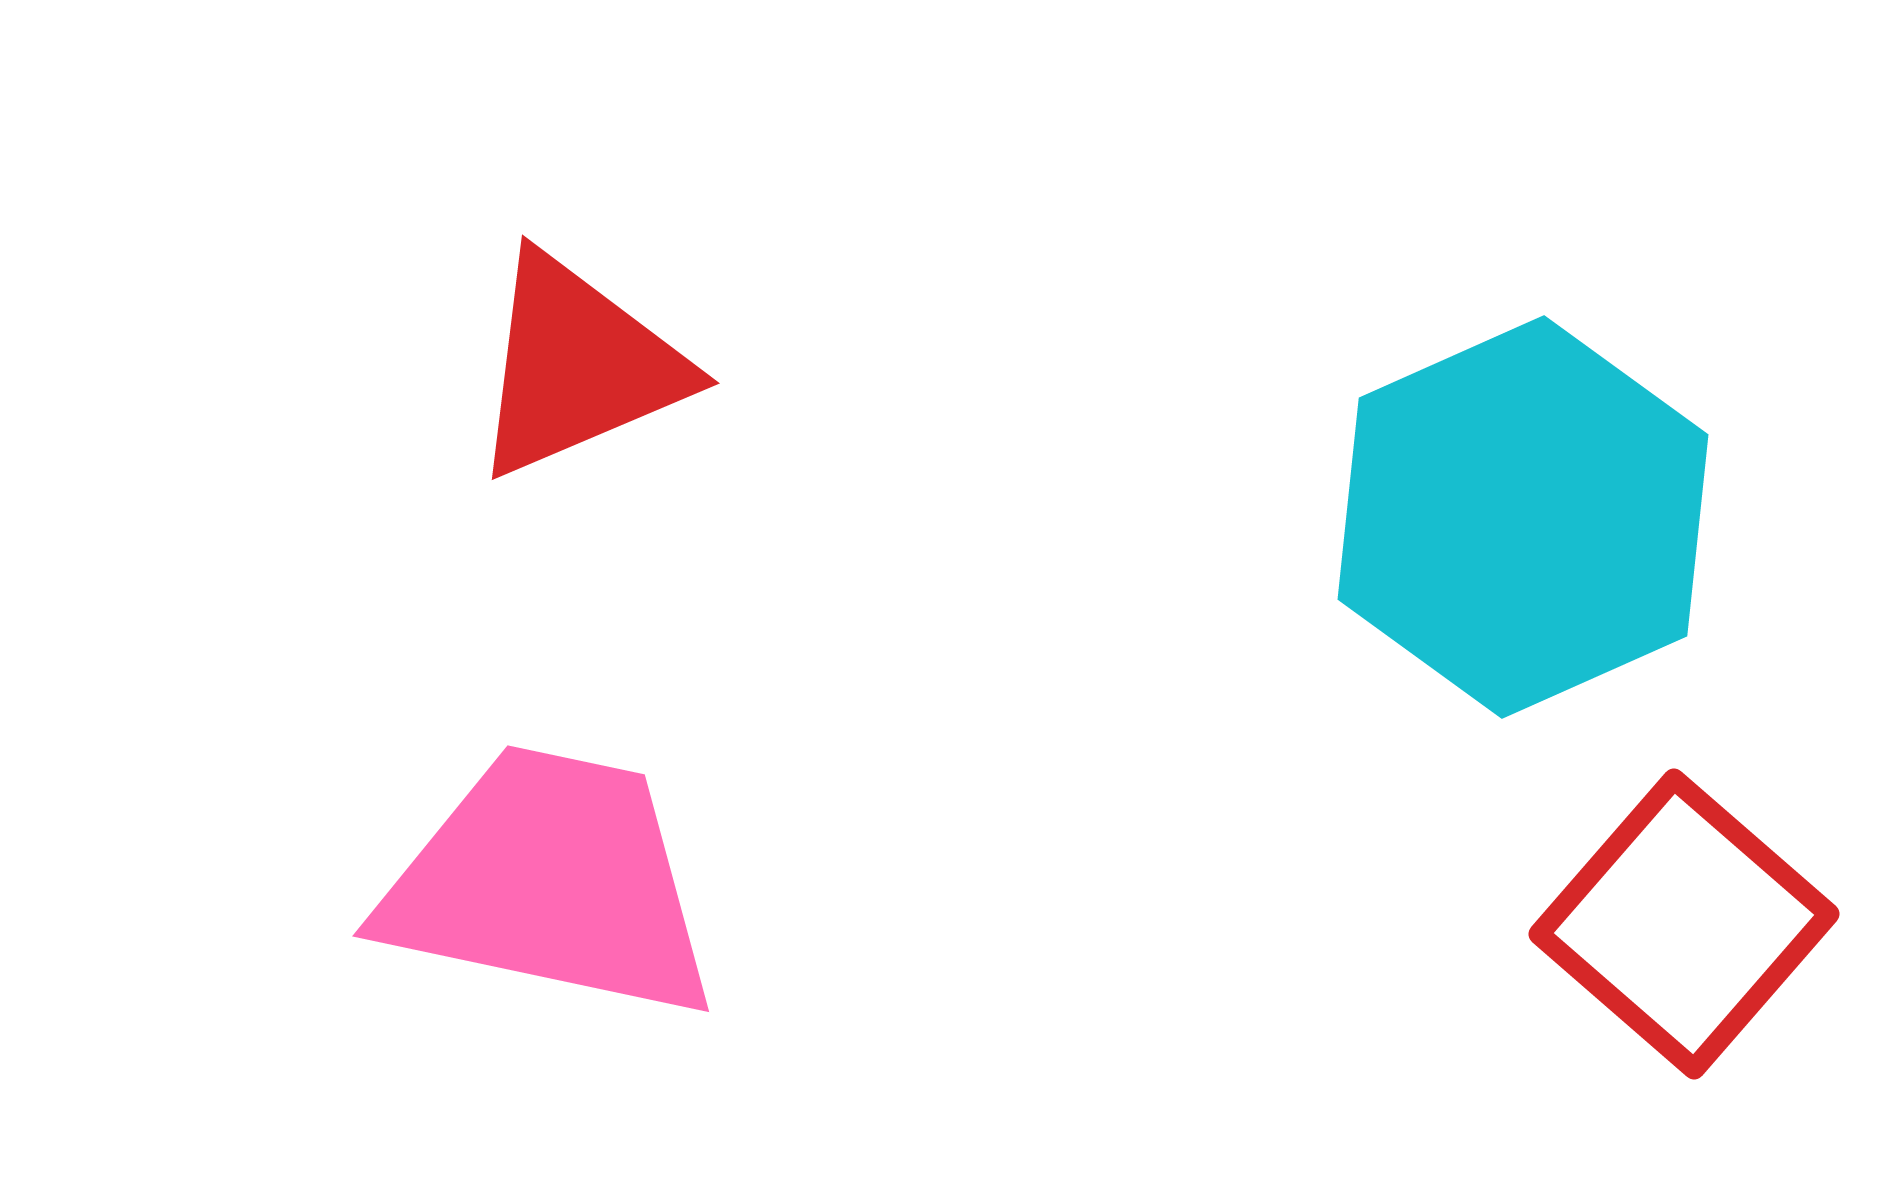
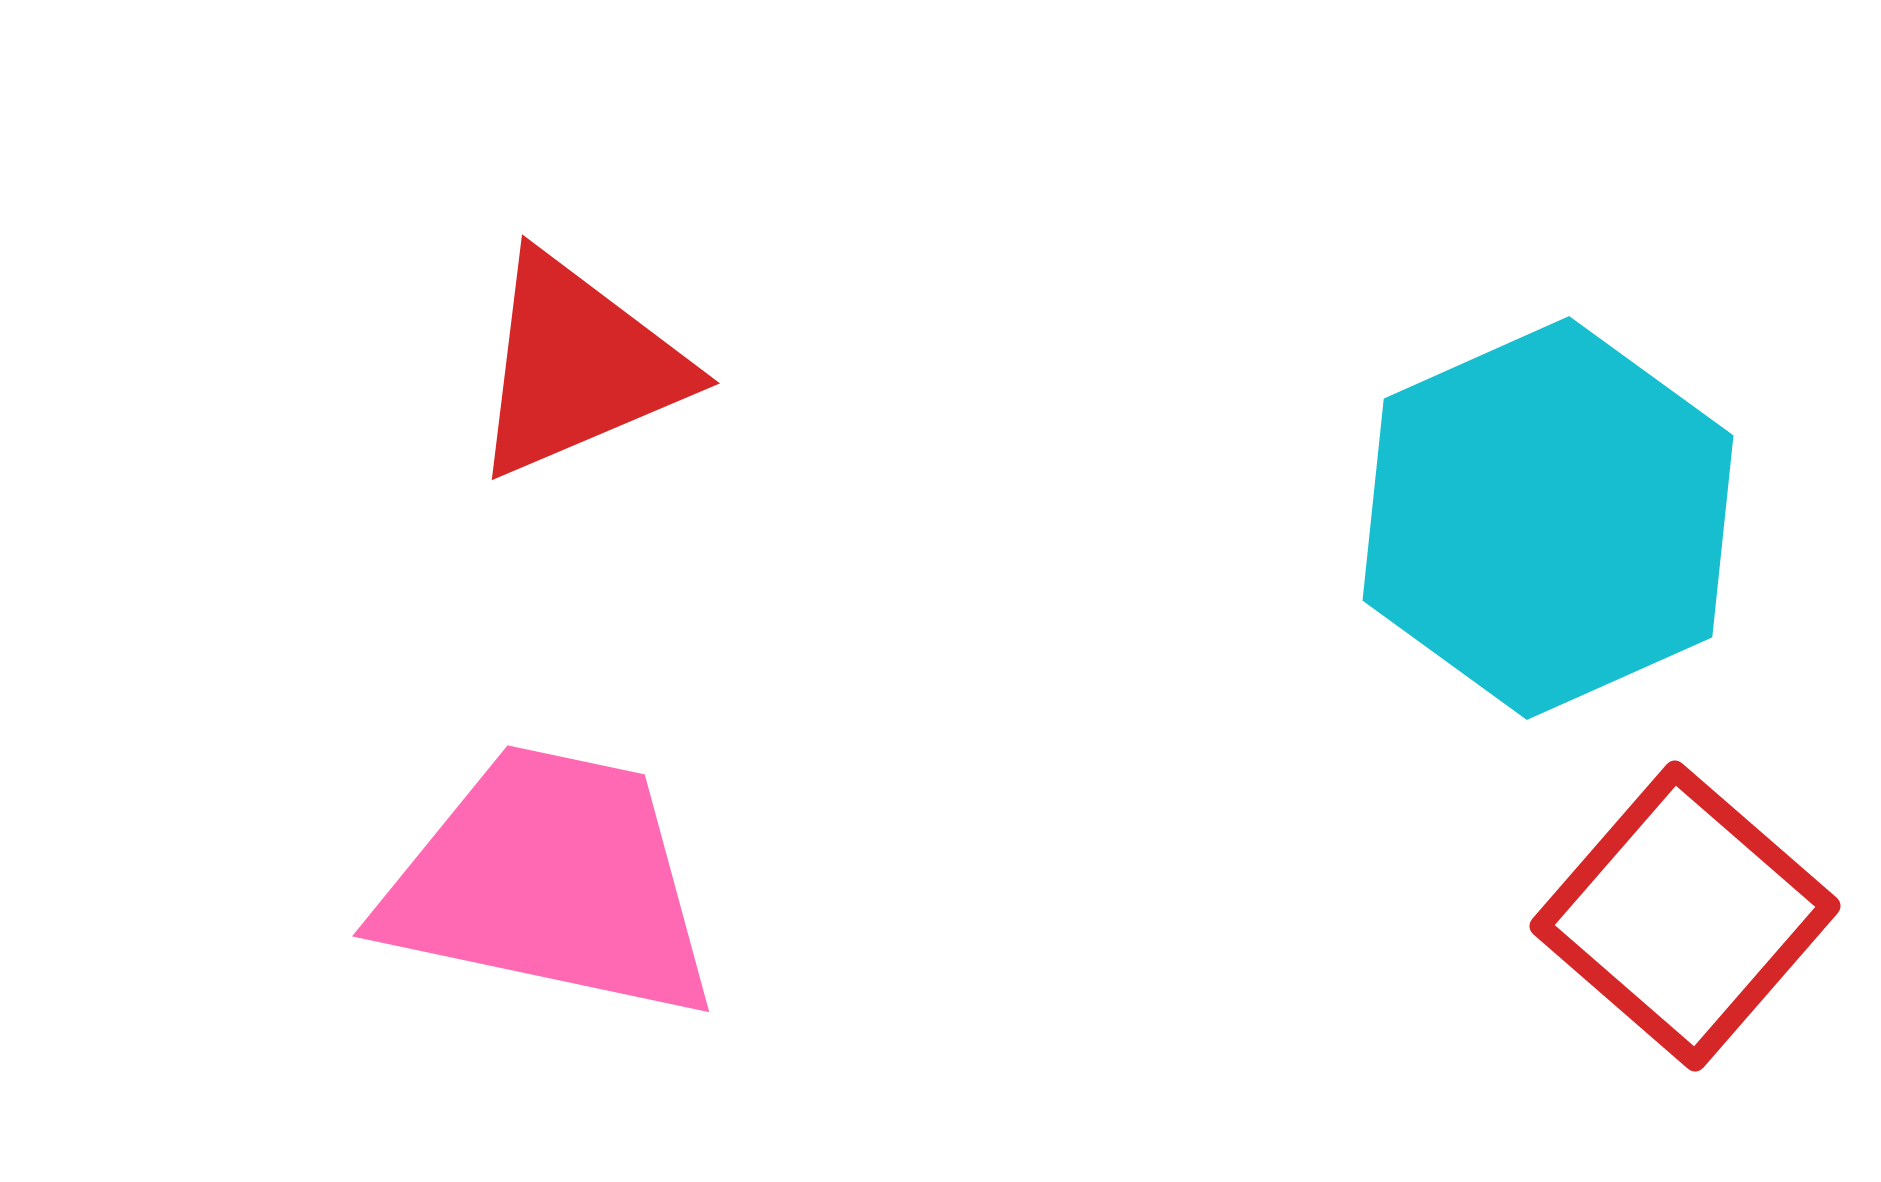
cyan hexagon: moved 25 px right, 1 px down
red square: moved 1 px right, 8 px up
